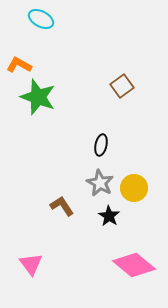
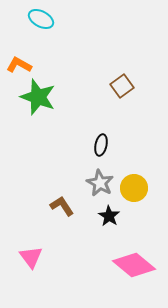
pink triangle: moved 7 px up
